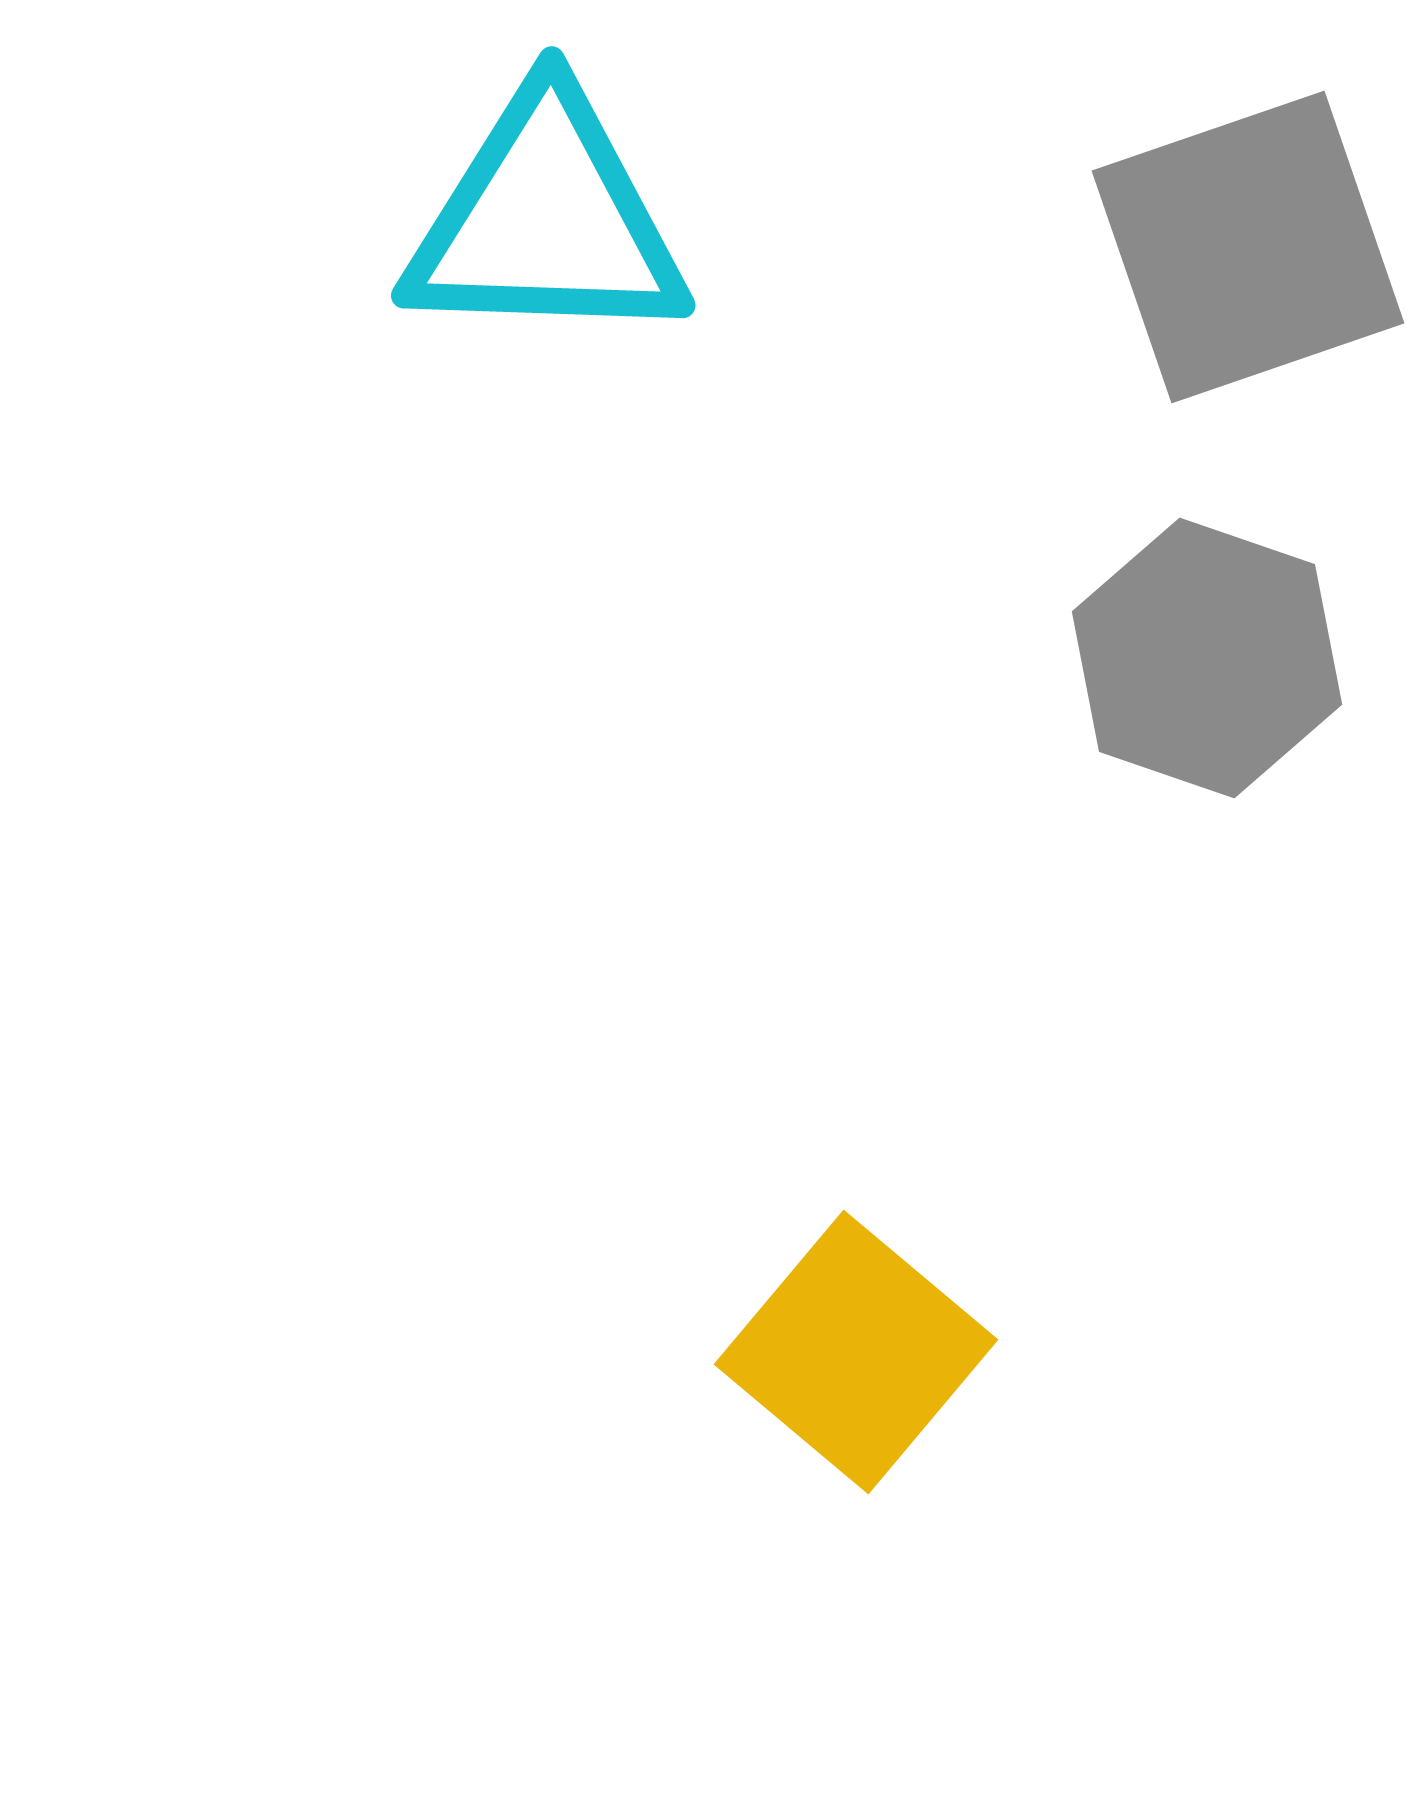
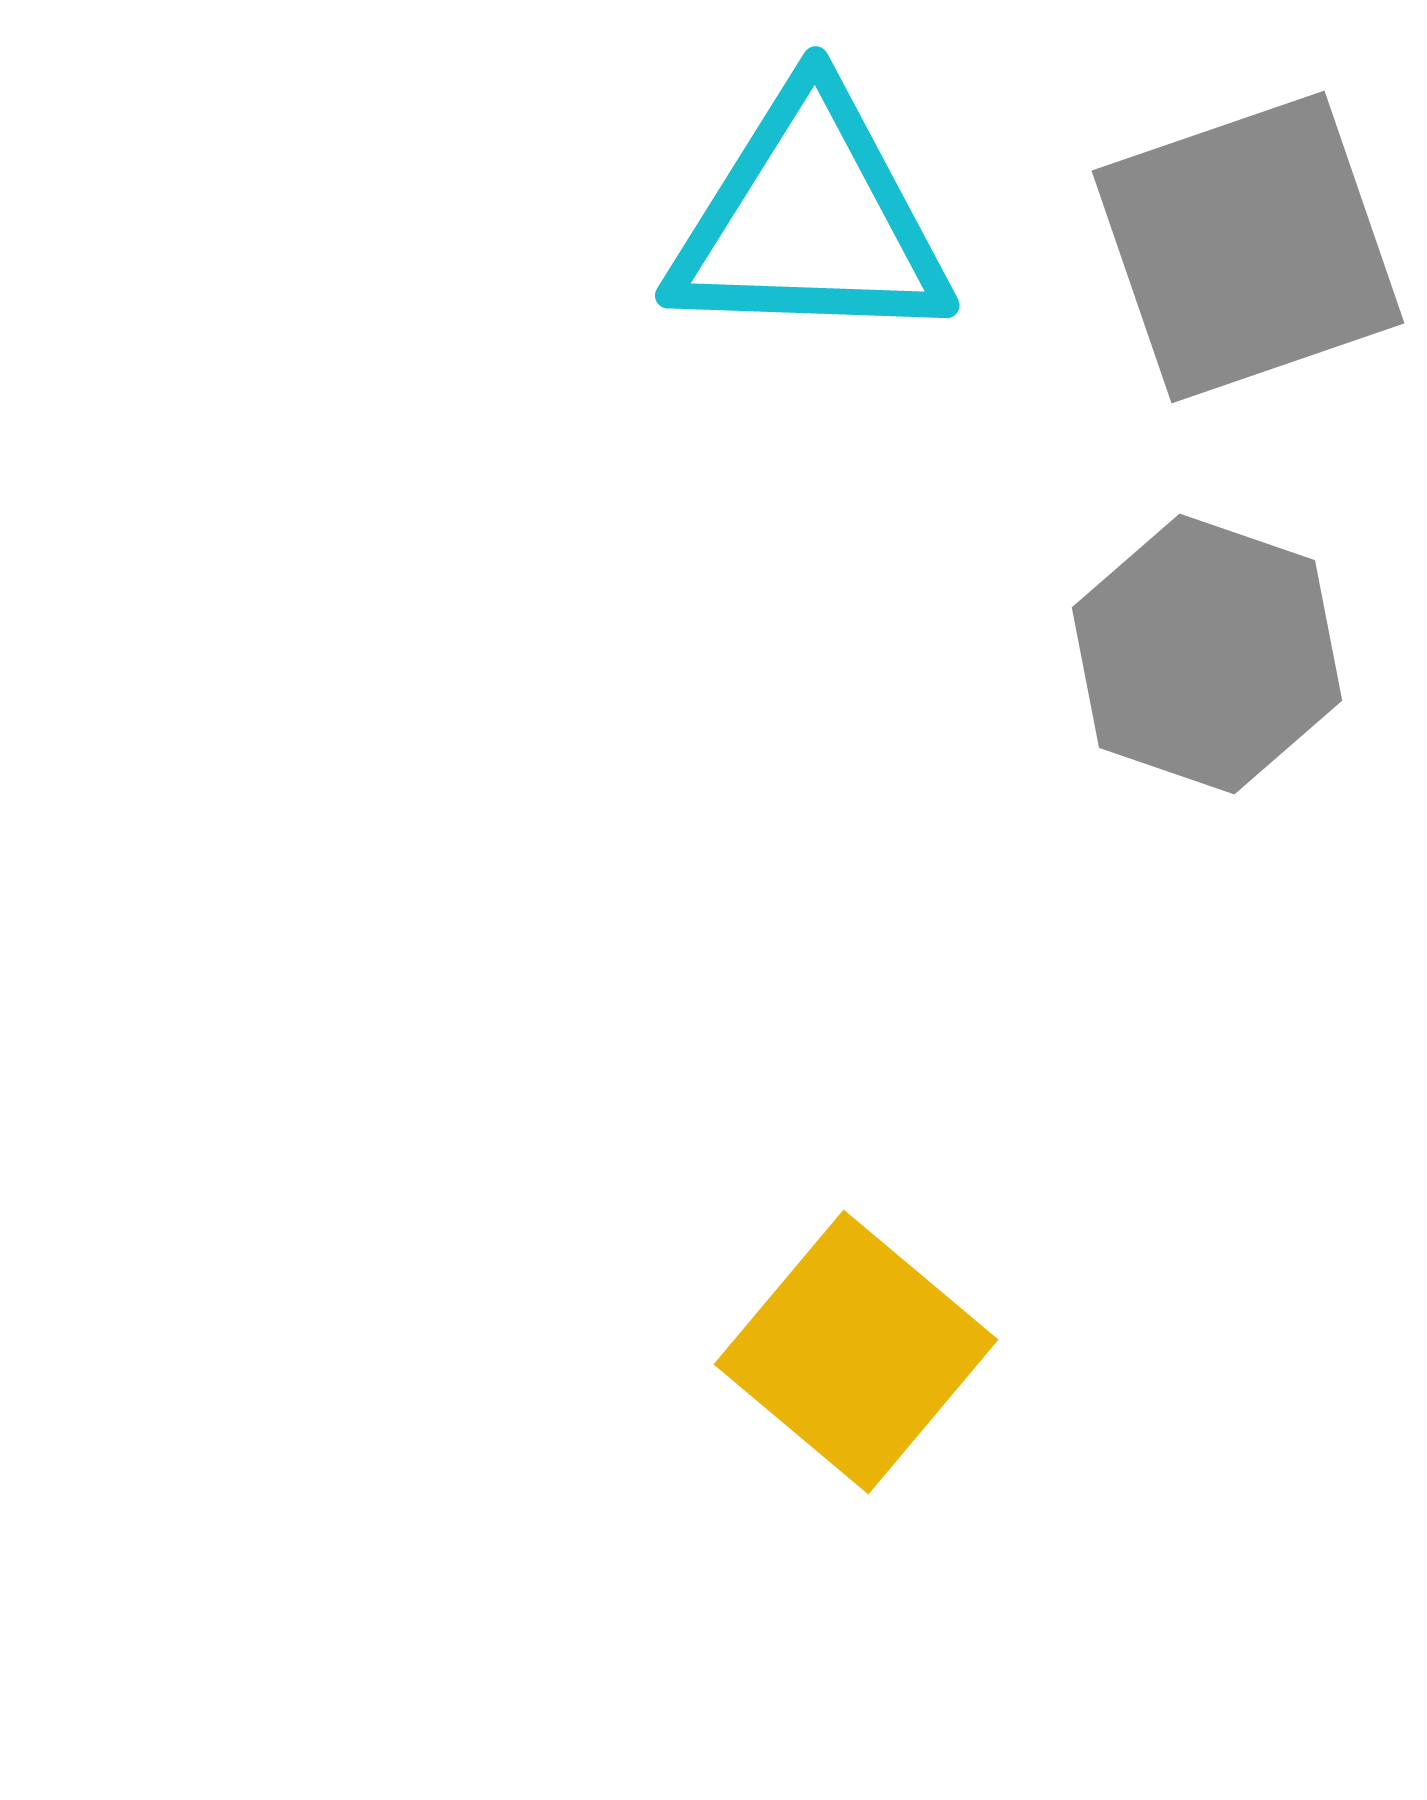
cyan triangle: moved 264 px right
gray hexagon: moved 4 px up
